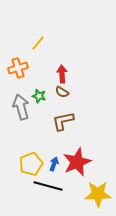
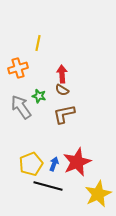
yellow line: rotated 28 degrees counterclockwise
brown semicircle: moved 2 px up
gray arrow: rotated 20 degrees counterclockwise
brown L-shape: moved 1 px right, 7 px up
yellow star: rotated 24 degrees counterclockwise
